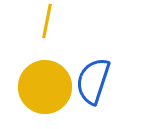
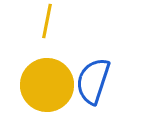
yellow circle: moved 2 px right, 2 px up
